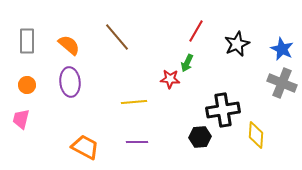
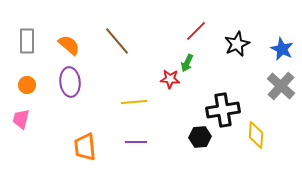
red line: rotated 15 degrees clockwise
brown line: moved 4 px down
gray cross: moved 1 px left, 3 px down; rotated 20 degrees clockwise
purple line: moved 1 px left
orange trapezoid: rotated 124 degrees counterclockwise
